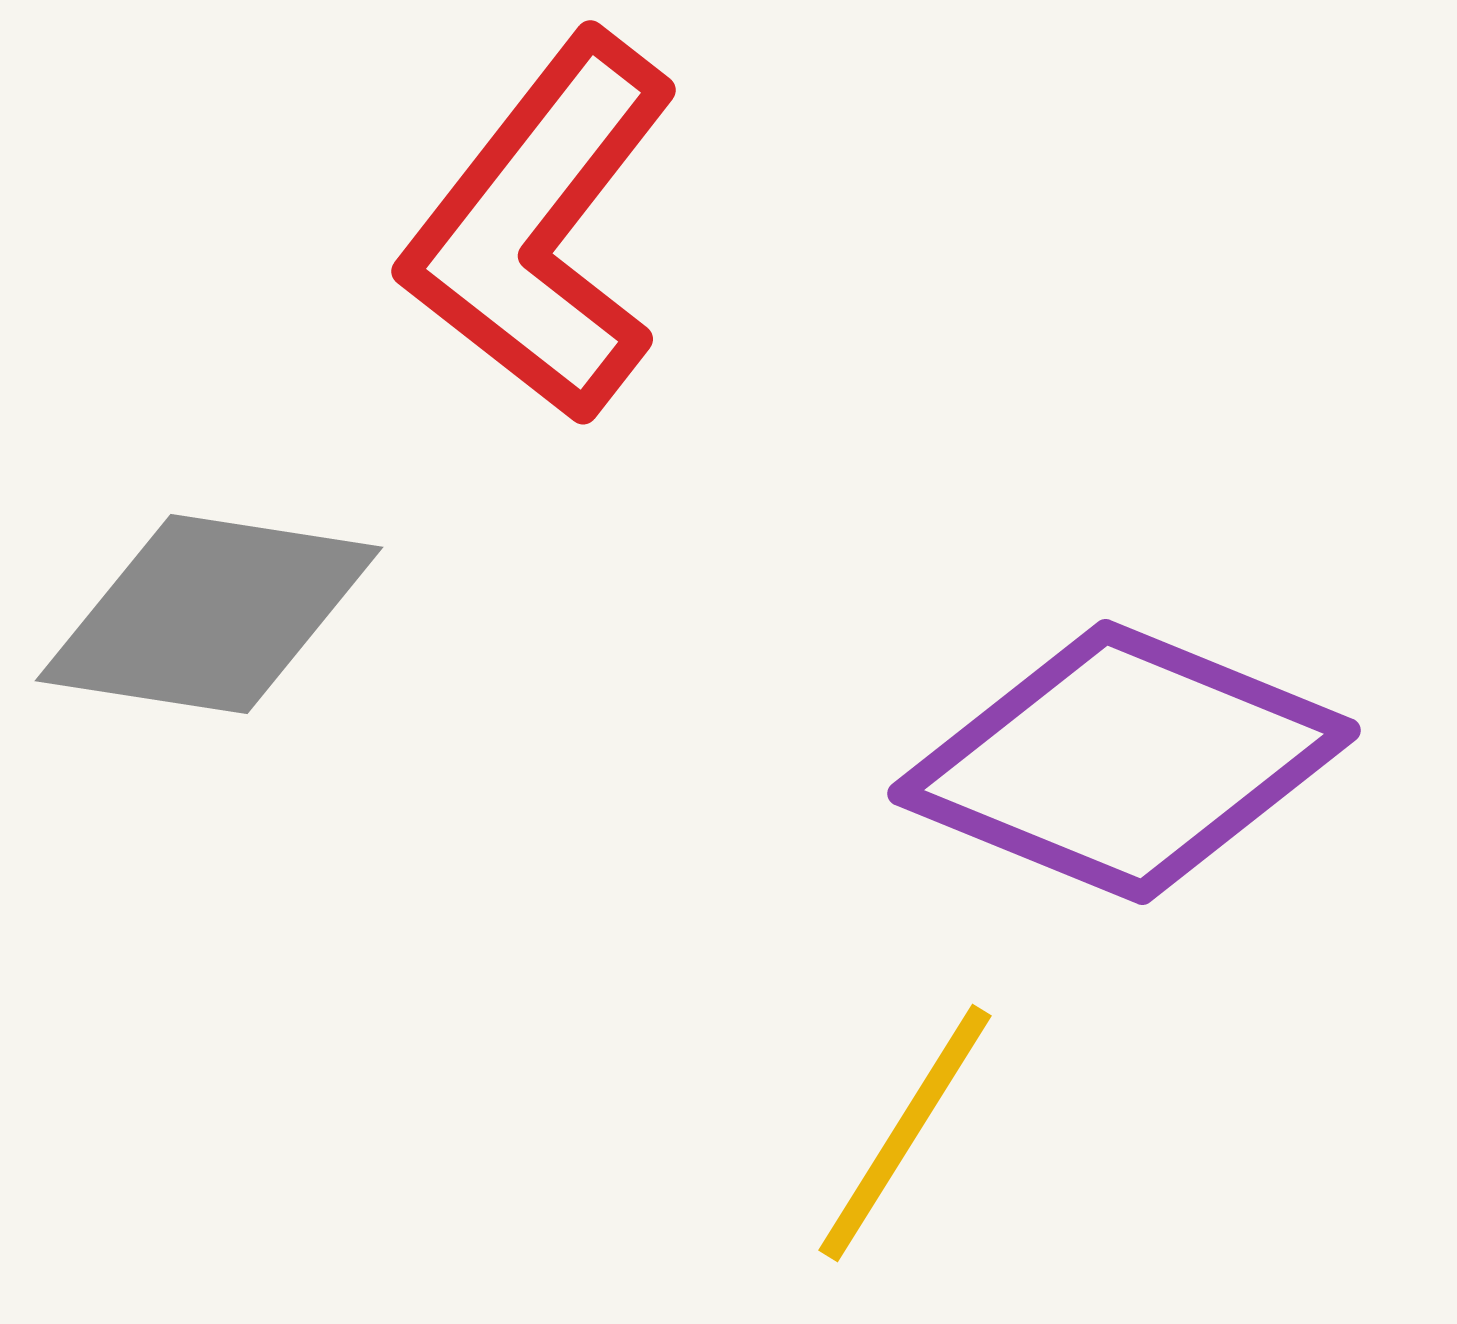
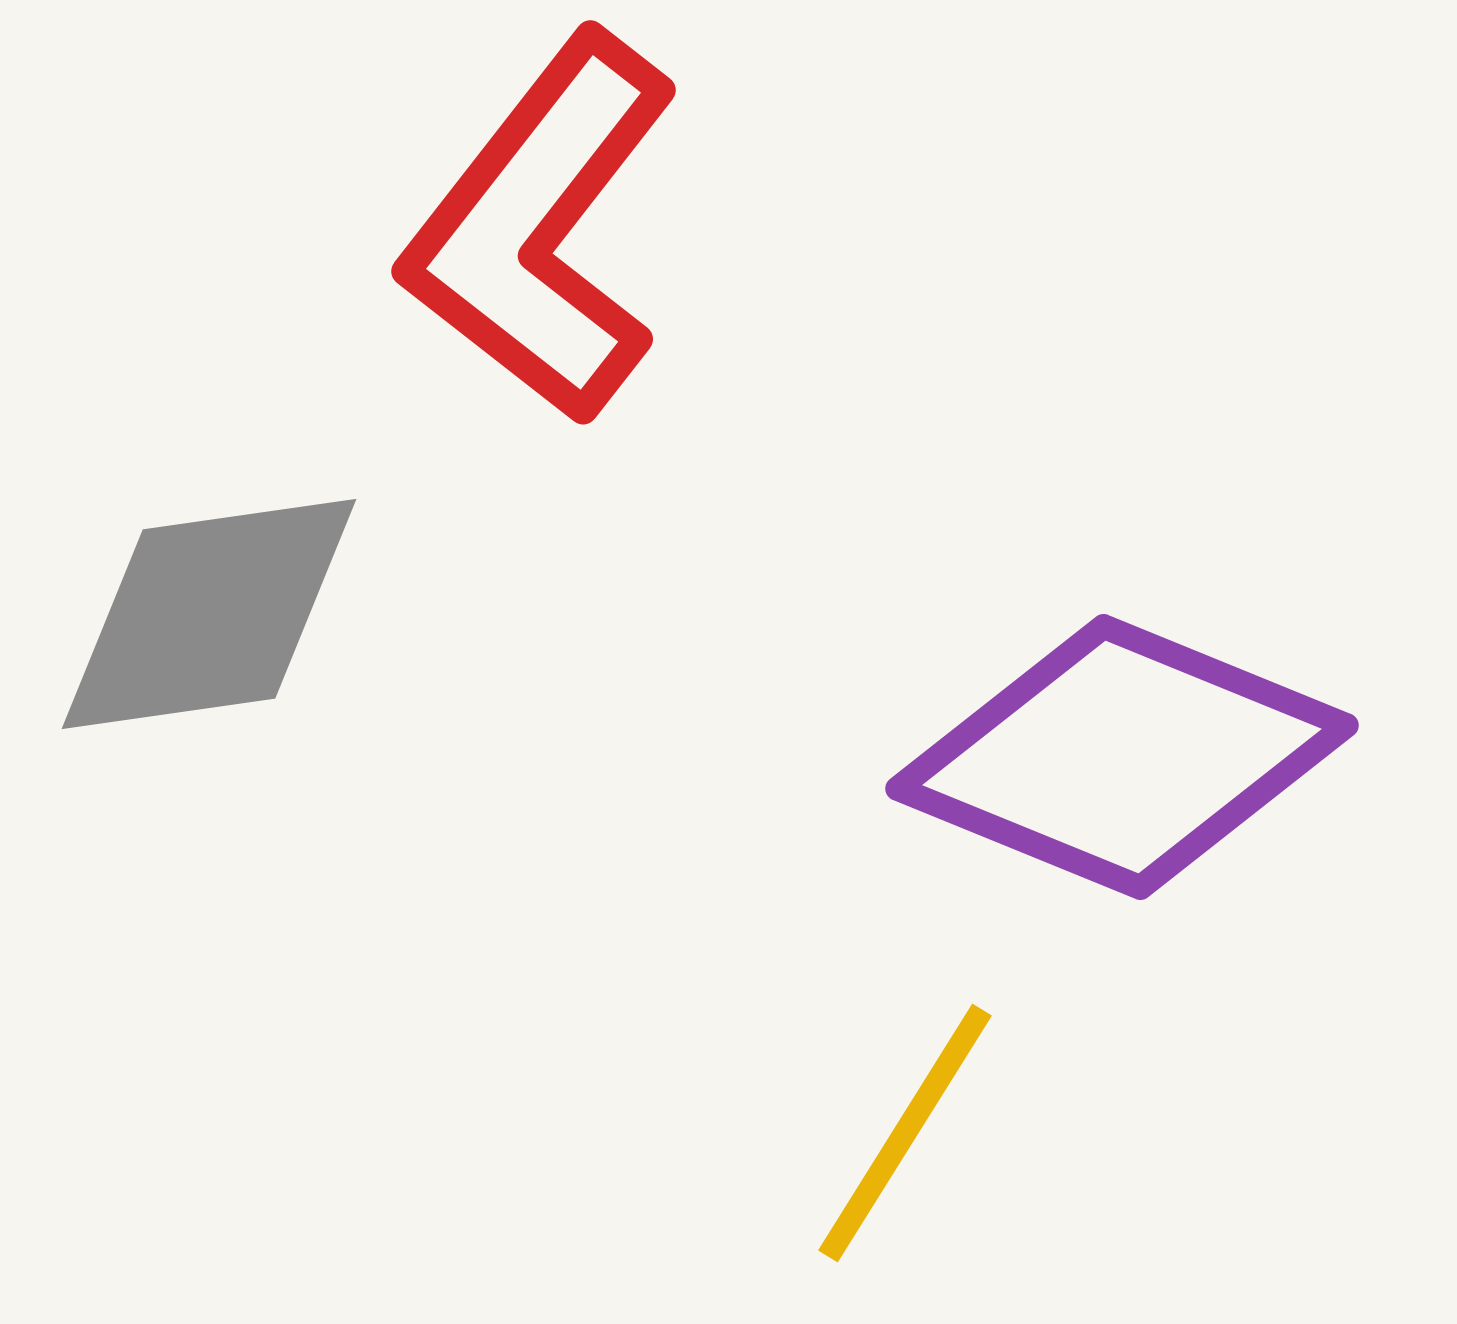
gray diamond: rotated 17 degrees counterclockwise
purple diamond: moved 2 px left, 5 px up
